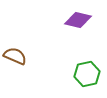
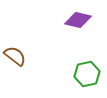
brown semicircle: rotated 15 degrees clockwise
